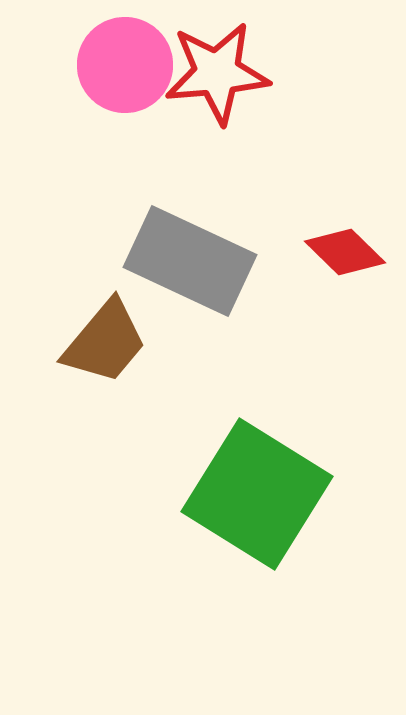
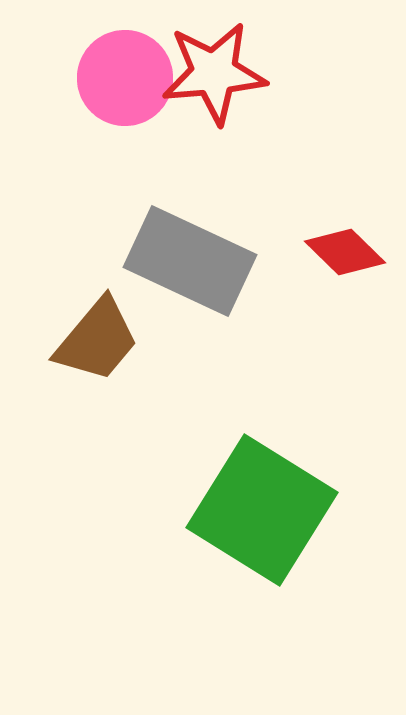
pink circle: moved 13 px down
red star: moved 3 px left
brown trapezoid: moved 8 px left, 2 px up
green square: moved 5 px right, 16 px down
